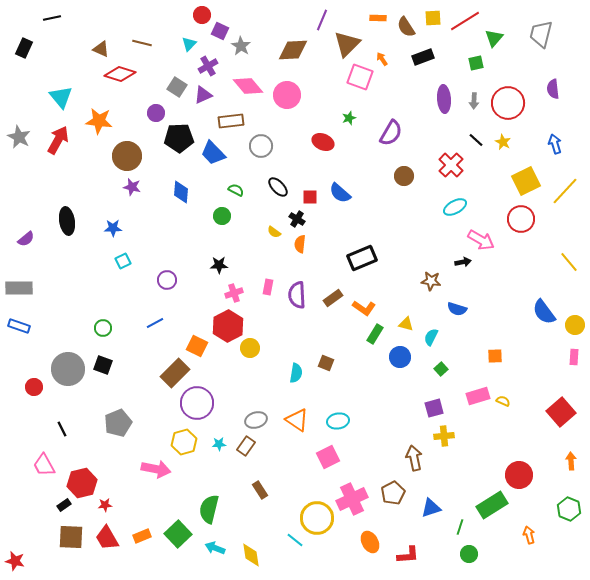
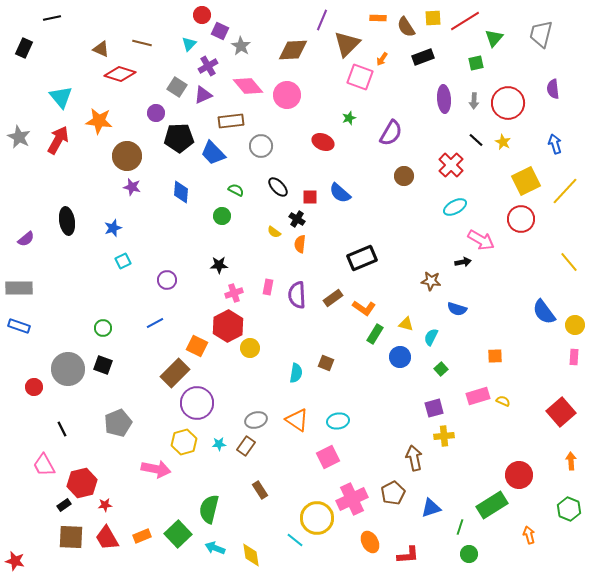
orange arrow at (382, 59): rotated 112 degrees counterclockwise
blue star at (113, 228): rotated 18 degrees counterclockwise
